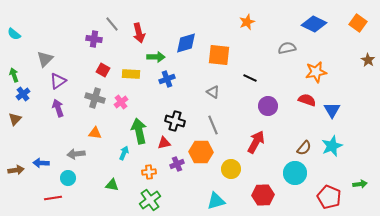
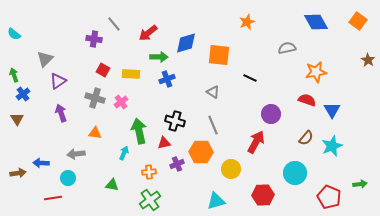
orange square at (358, 23): moved 2 px up
gray line at (112, 24): moved 2 px right
blue diamond at (314, 24): moved 2 px right, 2 px up; rotated 35 degrees clockwise
red arrow at (139, 33): moved 9 px right; rotated 66 degrees clockwise
green arrow at (156, 57): moved 3 px right
purple circle at (268, 106): moved 3 px right, 8 px down
purple arrow at (58, 108): moved 3 px right, 5 px down
brown triangle at (15, 119): moved 2 px right; rotated 16 degrees counterclockwise
brown semicircle at (304, 148): moved 2 px right, 10 px up
brown arrow at (16, 170): moved 2 px right, 3 px down
